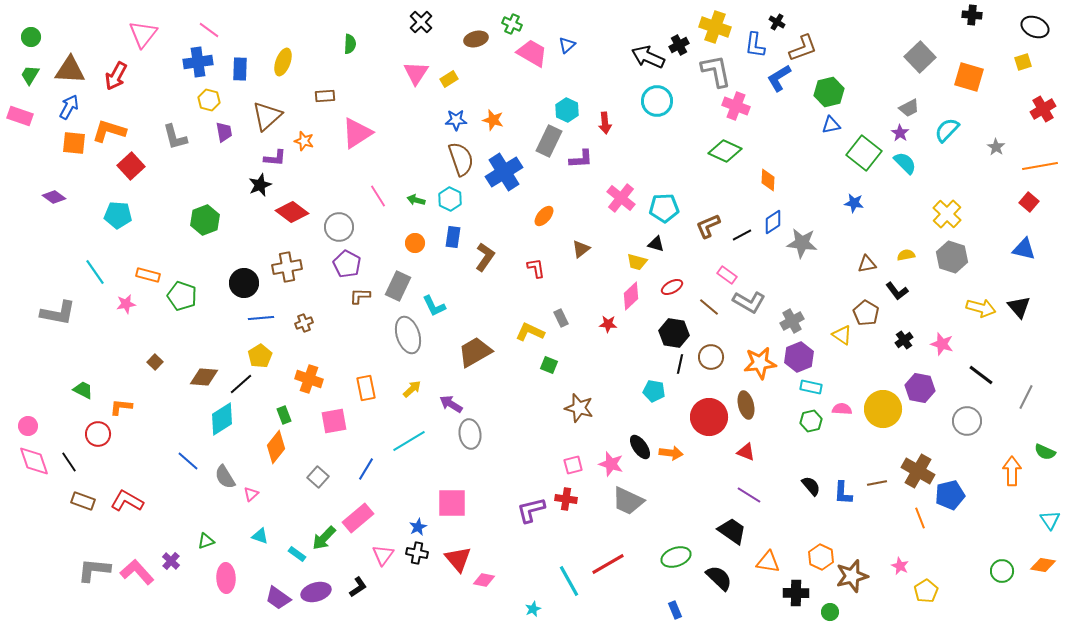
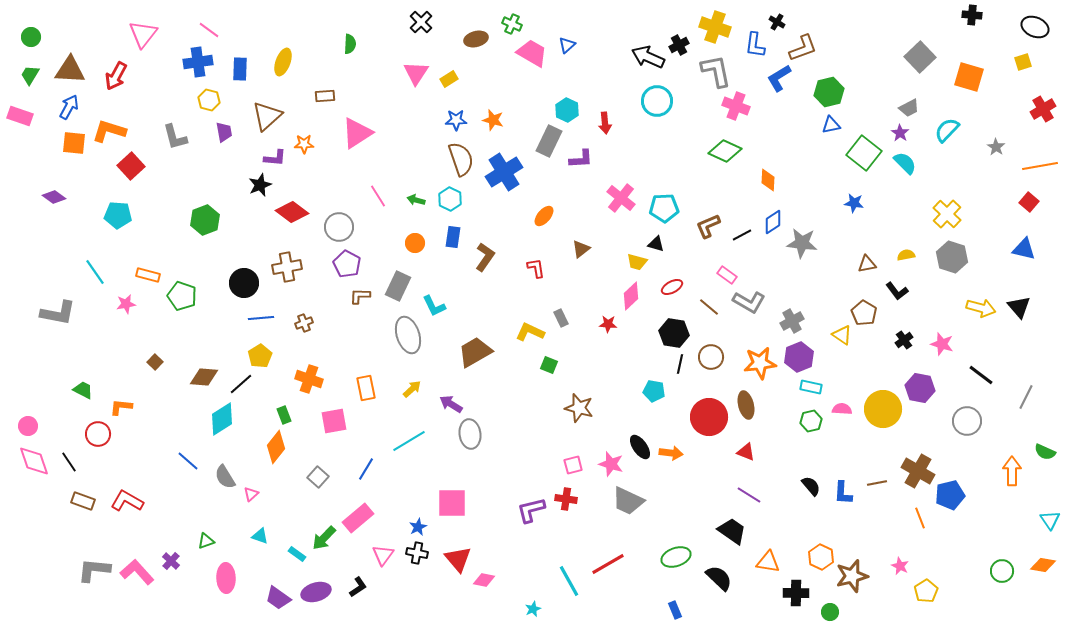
orange star at (304, 141): moved 3 px down; rotated 18 degrees counterclockwise
brown pentagon at (866, 313): moved 2 px left
